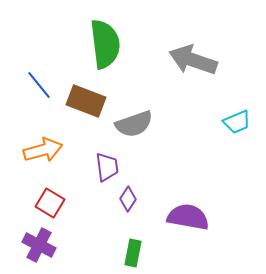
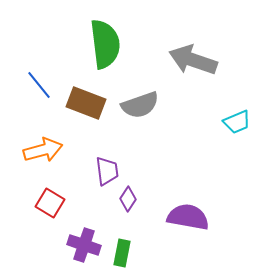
brown rectangle: moved 2 px down
gray semicircle: moved 6 px right, 19 px up
purple trapezoid: moved 4 px down
purple cross: moved 45 px right; rotated 8 degrees counterclockwise
green rectangle: moved 11 px left
